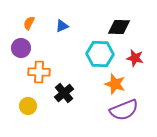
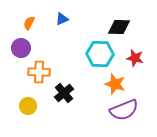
blue triangle: moved 7 px up
